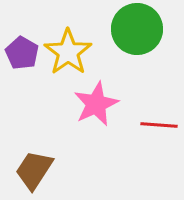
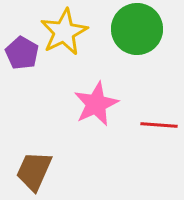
yellow star: moved 4 px left, 20 px up; rotated 9 degrees clockwise
brown trapezoid: moved 1 px down; rotated 9 degrees counterclockwise
